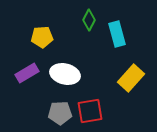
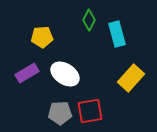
white ellipse: rotated 20 degrees clockwise
